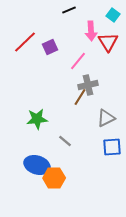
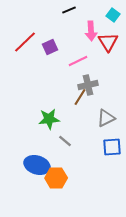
pink line: rotated 24 degrees clockwise
green star: moved 12 px right
orange hexagon: moved 2 px right
